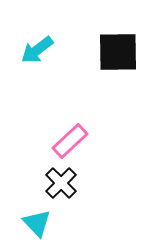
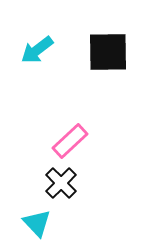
black square: moved 10 px left
